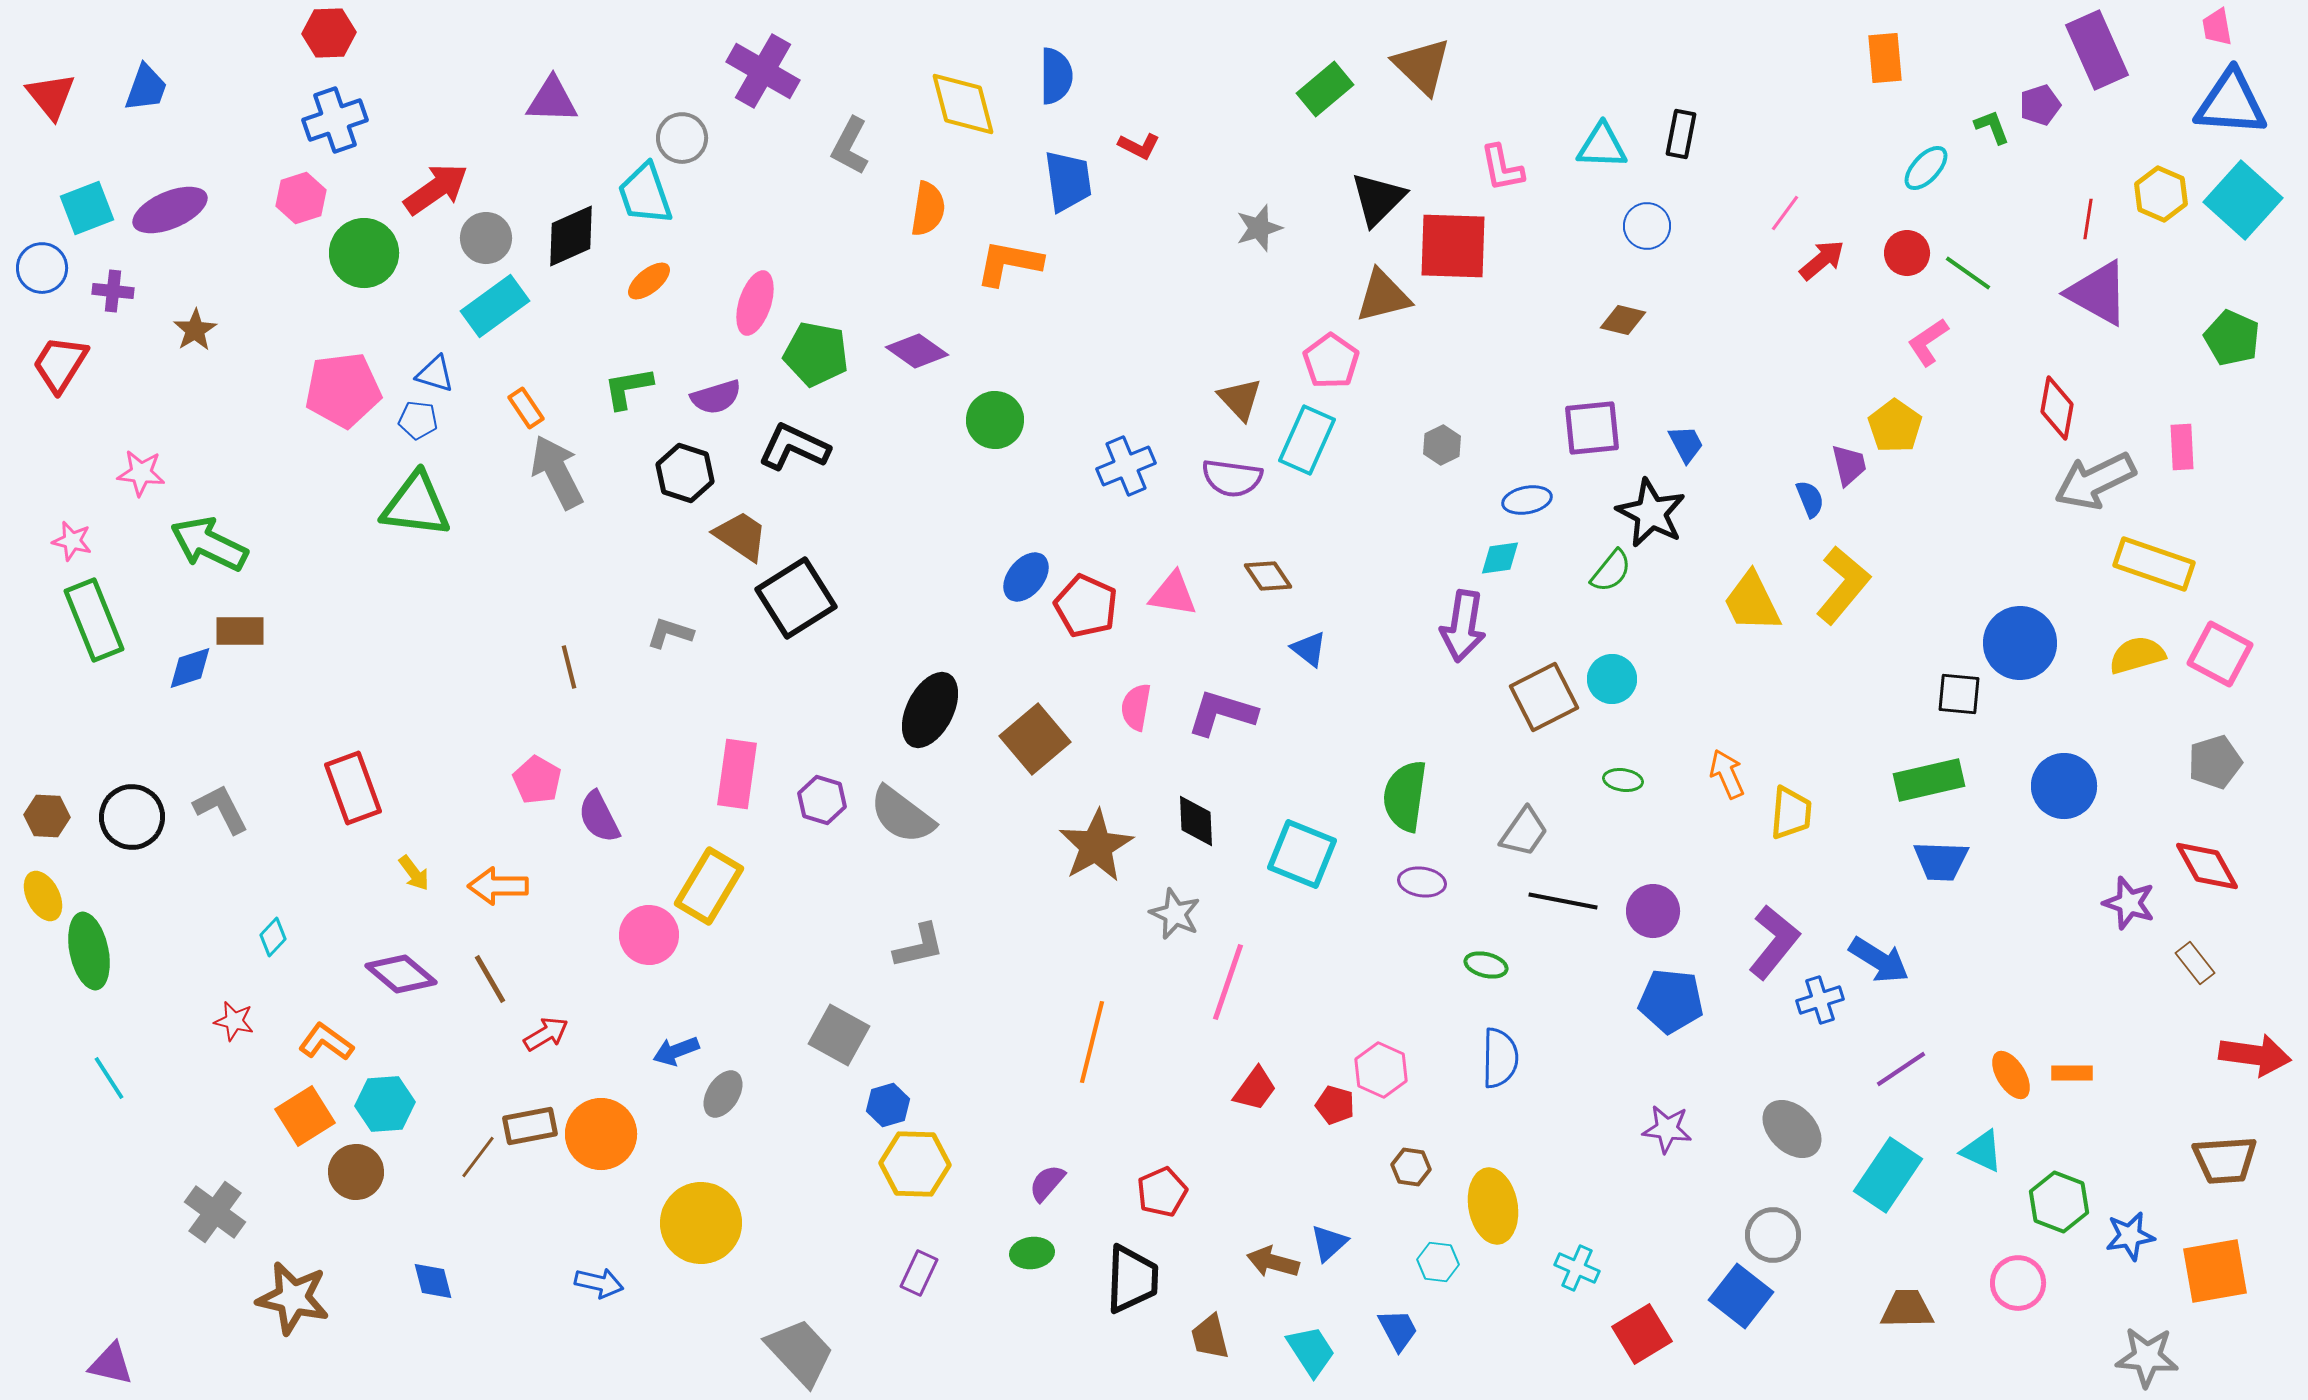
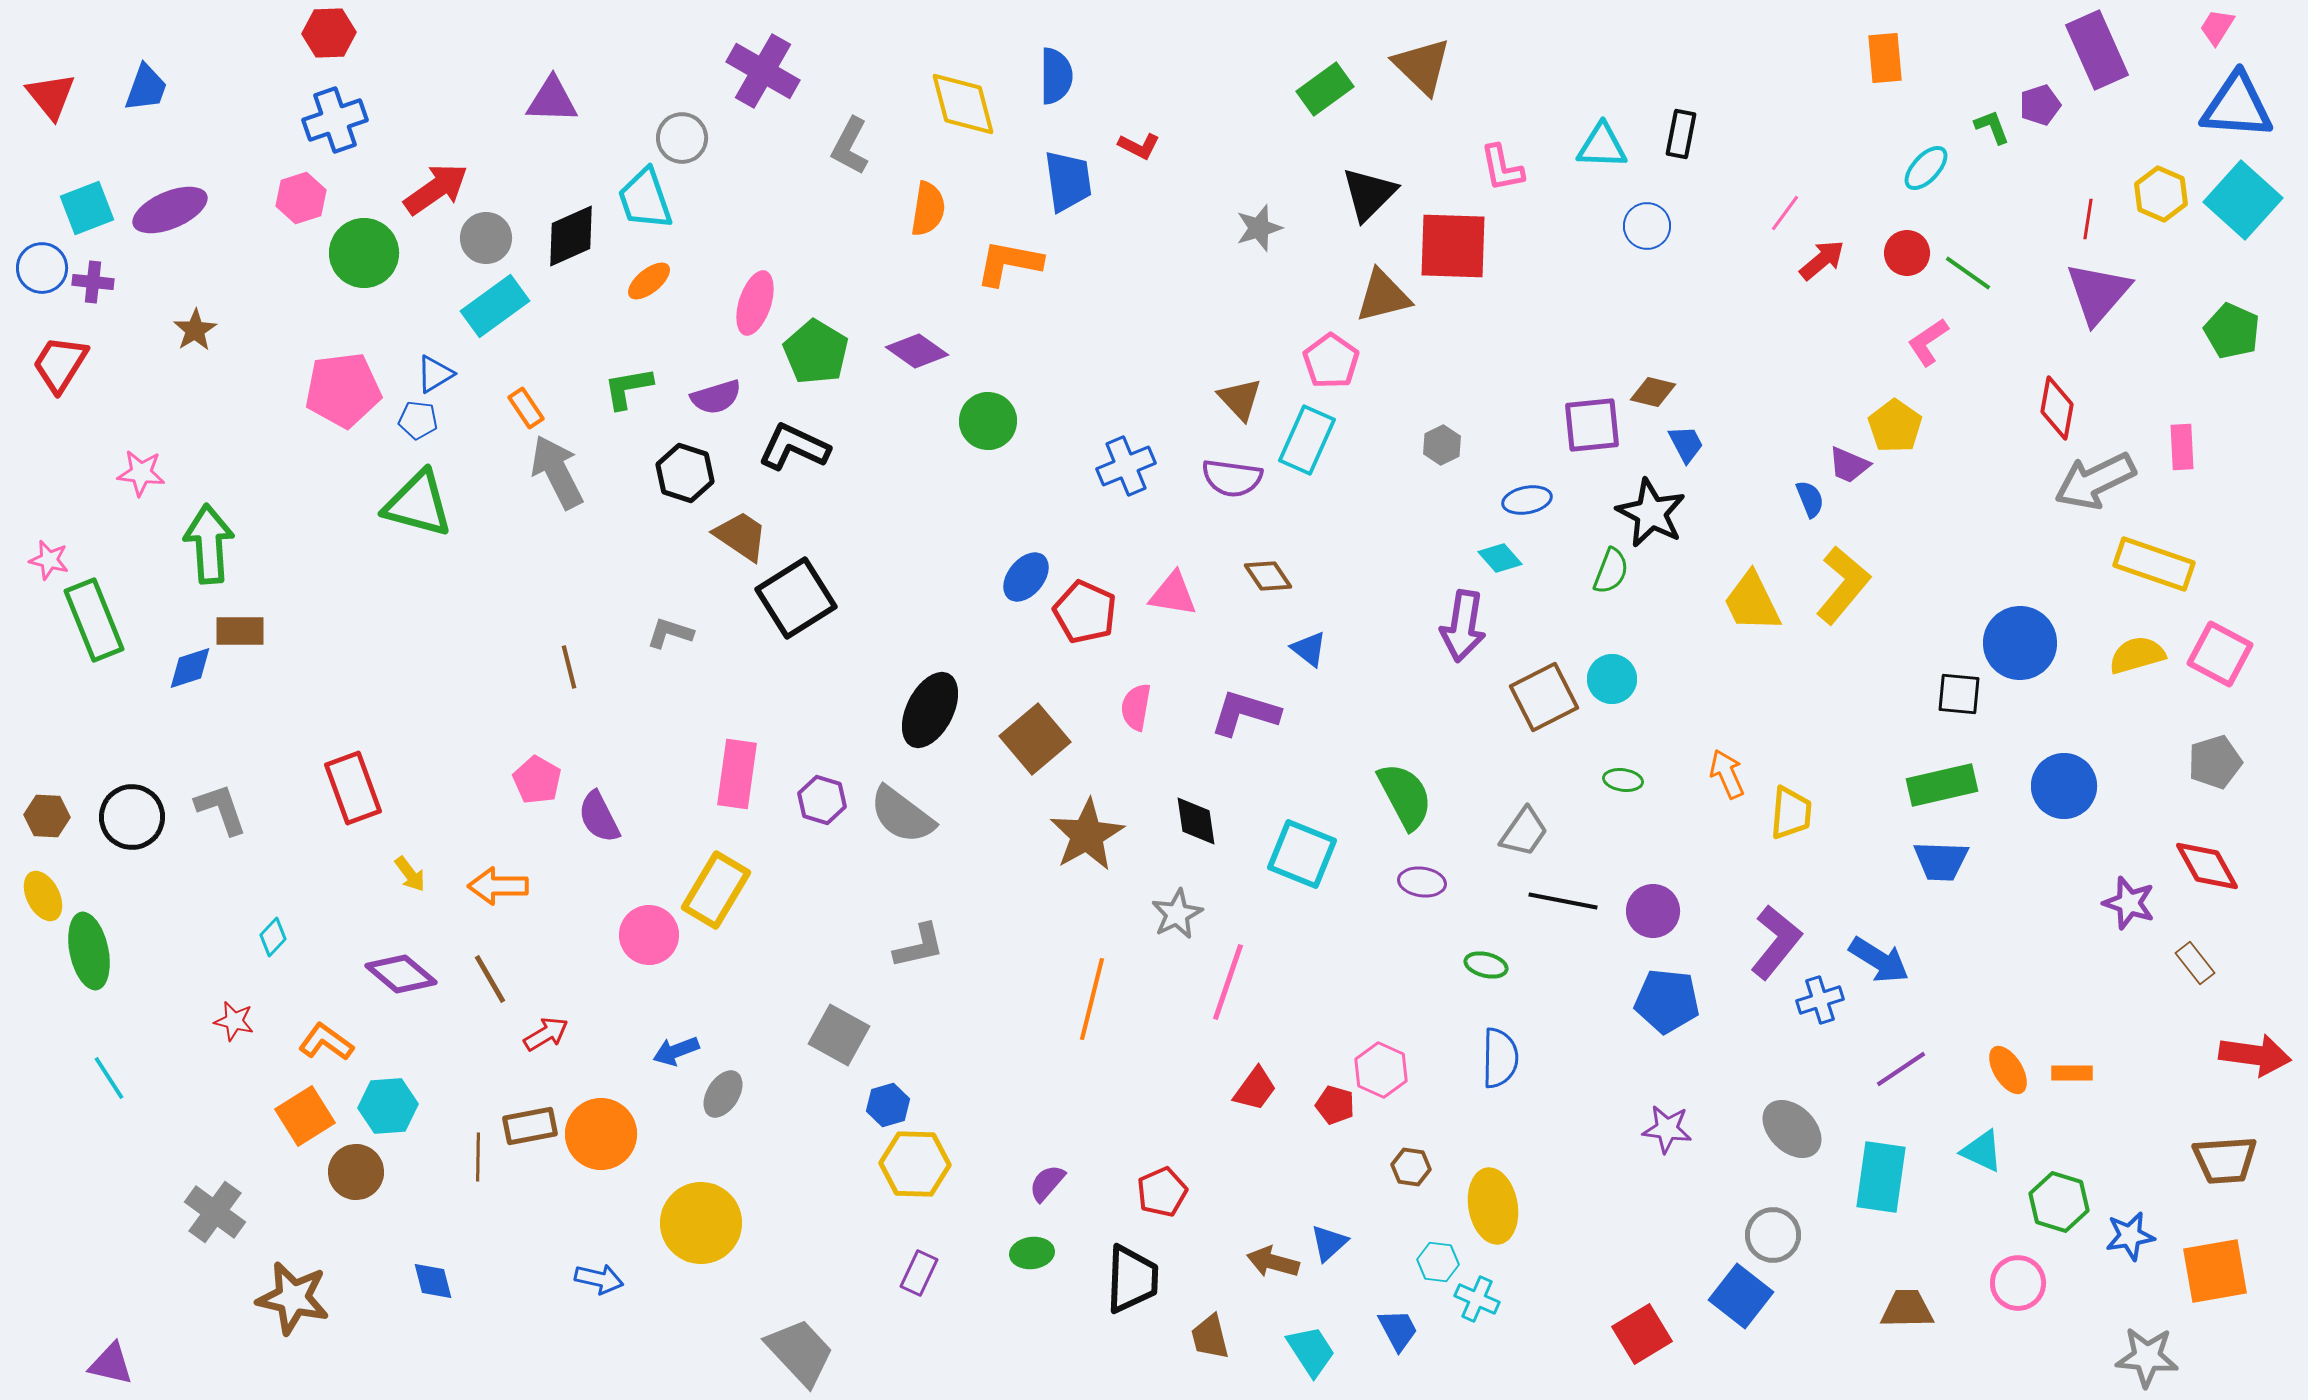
pink trapezoid at (2217, 27): rotated 42 degrees clockwise
green rectangle at (1325, 89): rotated 4 degrees clockwise
blue triangle at (2231, 103): moved 6 px right, 3 px down
cyan trapezoid at (645, 194): moved 5 px down
black triangle at (1378, 199): moved 9 px left, 5 px up
purple cross at (113, 291): moved 20 px left, 9 px up
purple triangle at (2098, 293): rotated 42 degrees clockwise
brown diamond at (1623, 320): moved 30 px right, 72 px down
green pentagon at (2232, 338): moved 7 px up
green pentagon at (816, 354): moved 2 px up; rotated 20 degrees clockwise
blue triangle at (435, 374): rotated 48 degrees counterclockwise
green circle at (995, 420): moved 7 px left, 1 px down
purple square at (1592, 428): moved 3 px up
purple trapezoid at (1849, 465): rotated 126 degrees clockwise
green triangle at (416, 505): moved 2 px right, 1 px up; rotated 8 degrees clockwise
pink star at (72, 541): moved 23 px left, 19 px down
green arrow at (209, 544): rotated 60 degrees clockwise
cyan diamond at (1500, 558): rotated 57 degrees clockwise
green semicircle at (1611, 571): rotated 18 degrees counterclockwise
red pentagon at (1086, 606): moved 1 px left, 6 px down
purple L-shape at (1222, 713): moved 23 px right
green rectangle at (1929, 780): moved 13 px right, 5 px down
green semicircle at (1405, 796): rotated 144 degrees clockwise
gray L-shape at (221, 809): rotated 8 degrees clockwise
black diamond at (1196, 821): rotated 6 degrees counterclockwise
brown star at (1096, 846): moved 9 px left, 11 px up
yellow arrow at (414, 873): moved 4 px left, 1 px down
yellow rectangle at (709, 886): moved 7 px right, 4 px down
gray star at (1175, 914): moved 2 px right; rotated 21 degrees clockwise
purple L-shape at (1774, 942): moved 2 px right
blue pentagon at (1671, 1001): moved 4 px left
orange line at (1092, 1042): moved 43 px up
orange ellipse at (2011, 1075): moved 3 px left, 5 px up
cyan hexagon at (385, 1104): moved 3 px right, 2 px down
brown line at (478, 1157): rotated 36 degrees counterclockwise
cyan rectangle at (1888, 1175): moved 7 px left, 2 px down; rotated 26 degrees counterclockwise
green hexagon at (2059, 1202): rotated 4 degrees counterclockwise
cyan cross at (1577, 1268): moved 100 px left, 31 px down
blue arrow at (599, 1283): moved 4 px up
